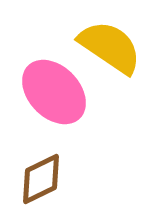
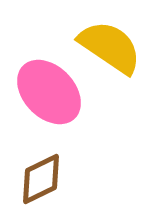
pink ellipse: moved 5 px left
